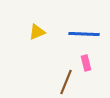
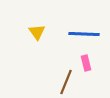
yellow triangle: rotated 42 degrees counterclockwise
